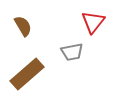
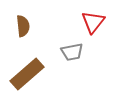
brown semicircle: rotated 25 degrees clockwise
